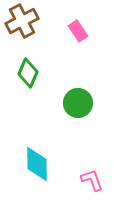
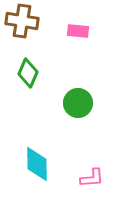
brown cross: rotated 36 degrees clockwise
pink rectangle: rotated 50 degrees counterclockwise
pink L-shape: moved 2 px up; rotated 105 degrees clockwise
